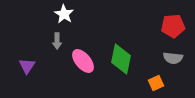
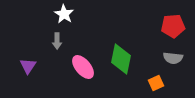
pink ellipse: moved 6 px down
purple triangle: moved 1 px right
